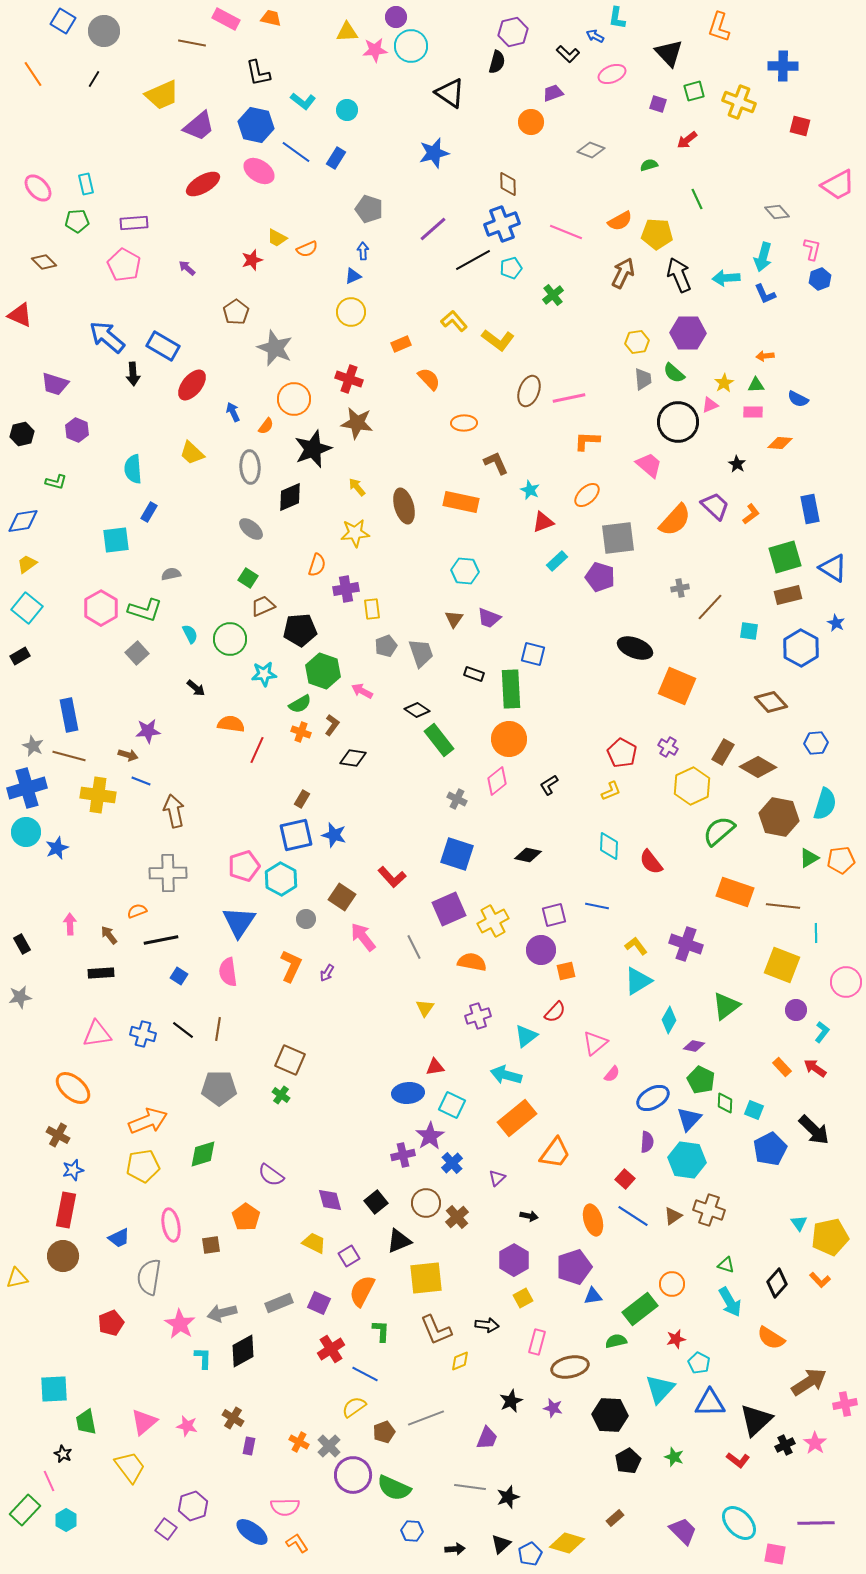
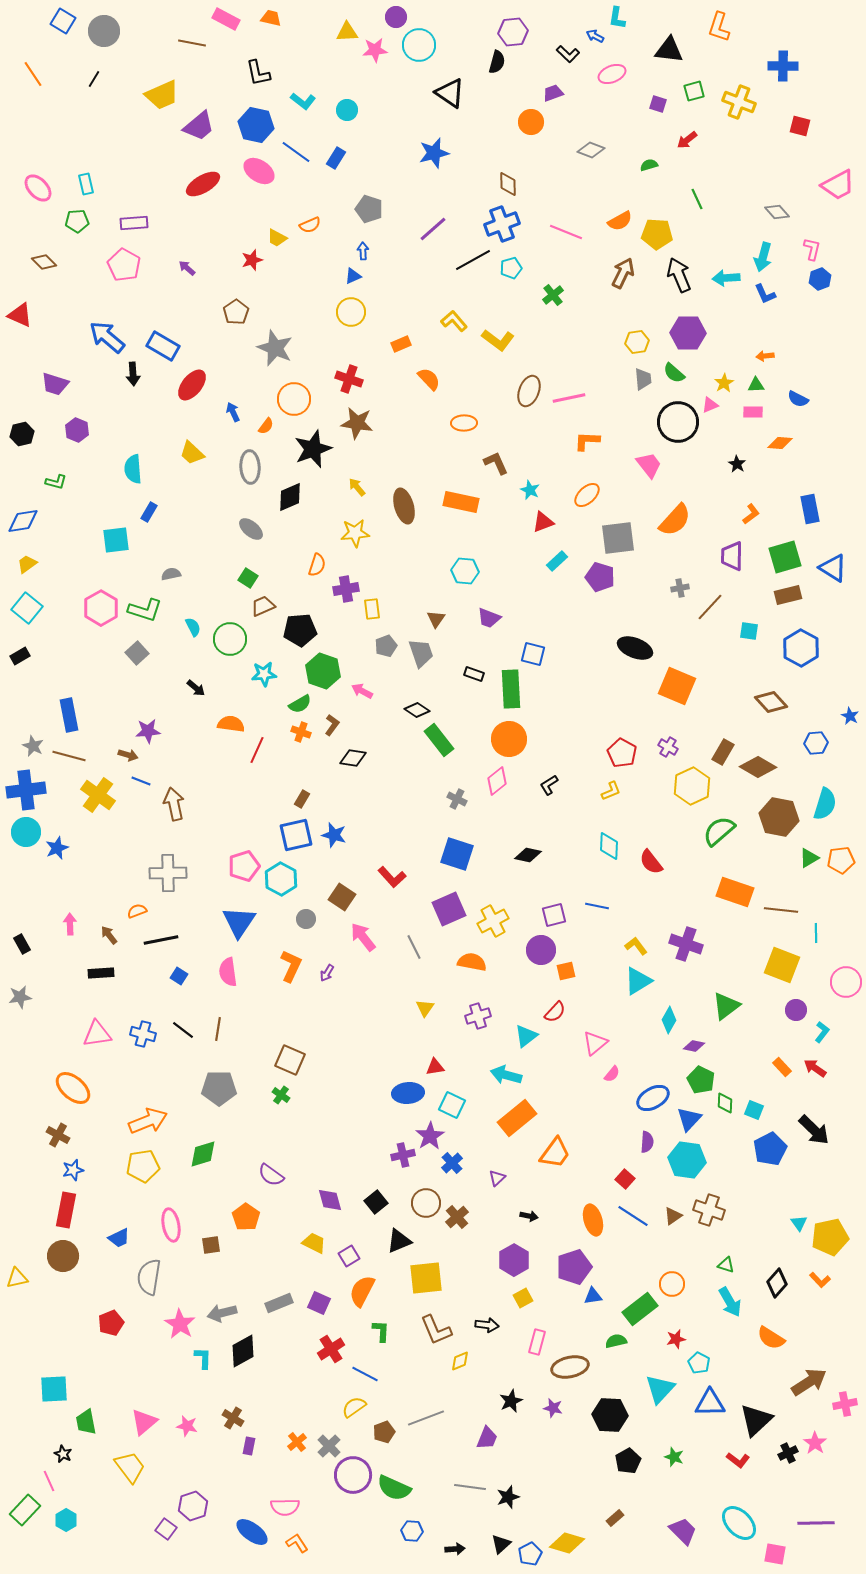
purple hexagon at (513, 32): rotated 8 degrees clockwise
cyan circle at (411, 46): moved 8 px right, 1 px up
black triangle at (669, 53): moved 3 px up; rotated 40 degrees counterclockwise
orange semicircle at (307, 249): moved 3 px right, 24 px up
pink trapezoid at (649, 465): rotated 12 degrees clockwise
purple trapezoid at (715, 506): moved 17 px right, 50 px down; rotated 132 degrees counterclockwise
brown triangle at (454, 619): moved 18 px left
blue star at (836, 623): moved 14 px right, 93 px down
cyan semicircle at (190, 634): moved 3 px right, 7 px up
blue cross at (27, 788): moved 1 px left, 2 px down; rotated 9 degrees clockwise
yellow cross at (98, 795): rotated 28 degrees clockwise
brown arrow at (174, 811): moved 7 px up
brown line at (783, 906): moved 2 px left, 4 px down
orange cross at (299, 1442): moved 2 px left; rotated 24 degrees clockwise
black cross at (785, 1445): moved 3 px right, 8 px down
